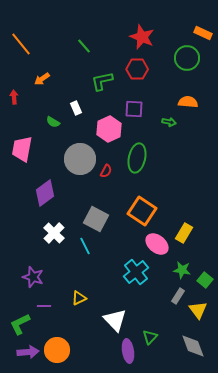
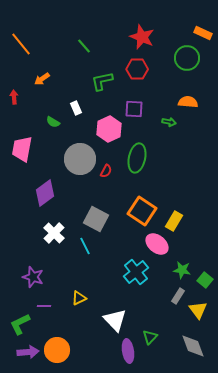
yellow rectangle at (184, 233): moved 10 px left, 12 px up
